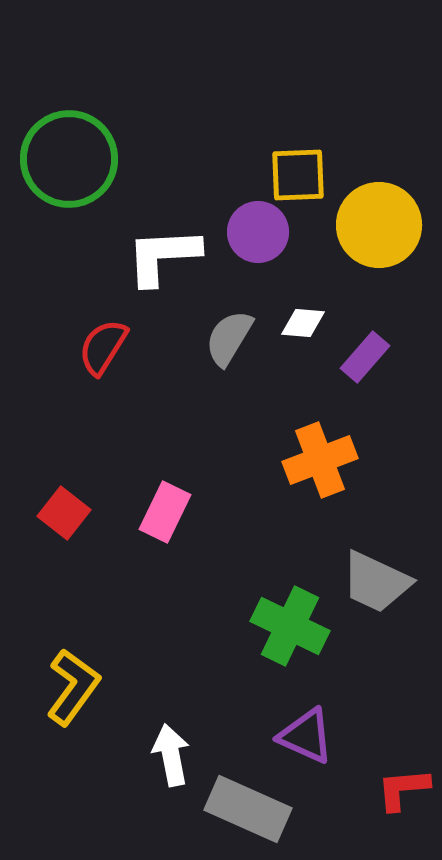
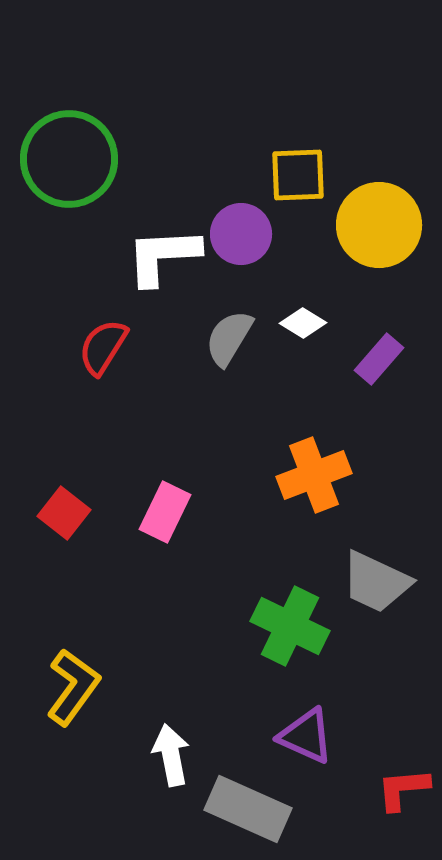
purple circle: moved 17 px left, 2 px down
white diamond: rotated 27 degrees clockwise
purple rectangle: moved 14 px right, 2 px down
orange cross: moved 6 px left, 15 px down
